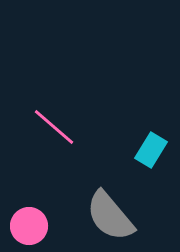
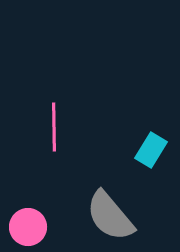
pink line: rotated 48 degrees clockwise
pink circle: moved 1 px left, 1 px down
